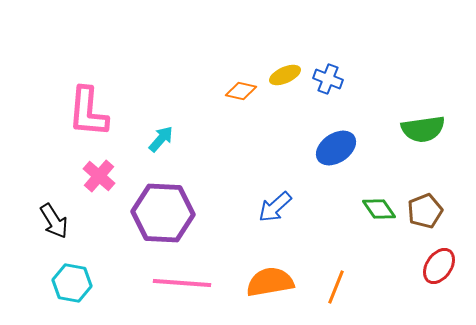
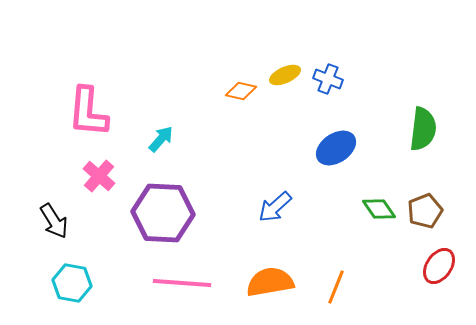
green semicircle: rotated 75 degrees counterclockwise
